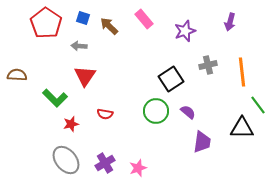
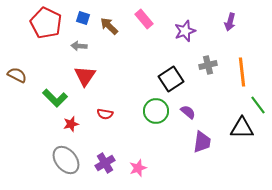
red pentagon: rotated 8 degrees counterclockwise
brown semicircle: rotated 24 degrees clockwise
